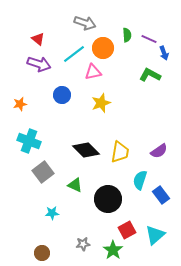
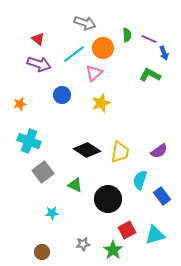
pink triangle: moved 1 px right, 1 px down; rotated 30 degrees counterclockwise
black diamond: moved 1 px right; rotated 12 degrees counterclockwise
blue rectangle: moved 1 px right, 1 px down
cyan triangle: rotated 25 degrees clockwise
brown circle: moved 1 px up
